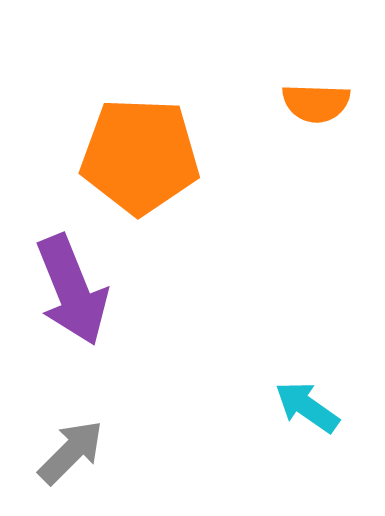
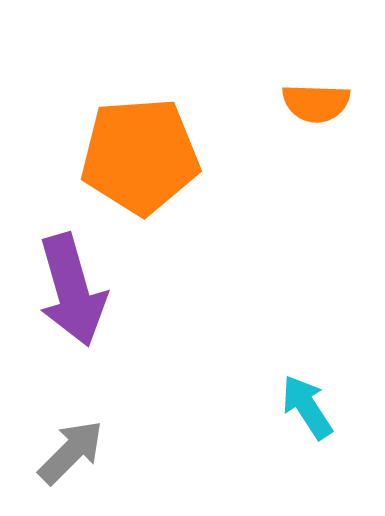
orange pentagon: rotated 6 degrees counterclockwise
purple arrow: rotated 6 degrees clockwise
cyan arrow: rotated 22 degrees clockwise
